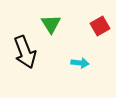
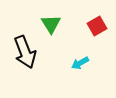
red square: moved 3 px left
cyan arrow: rotated 144 degrees clockwise
